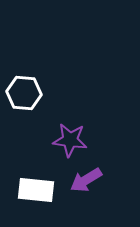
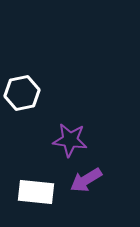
white hexagon: moved 2 px left; rotated 16 degrees counterclockwise
white rectangle: moved 2 px down
